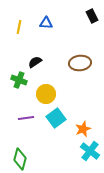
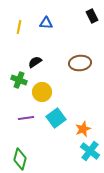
yellow circle: moved 4 px left, 2 px up
